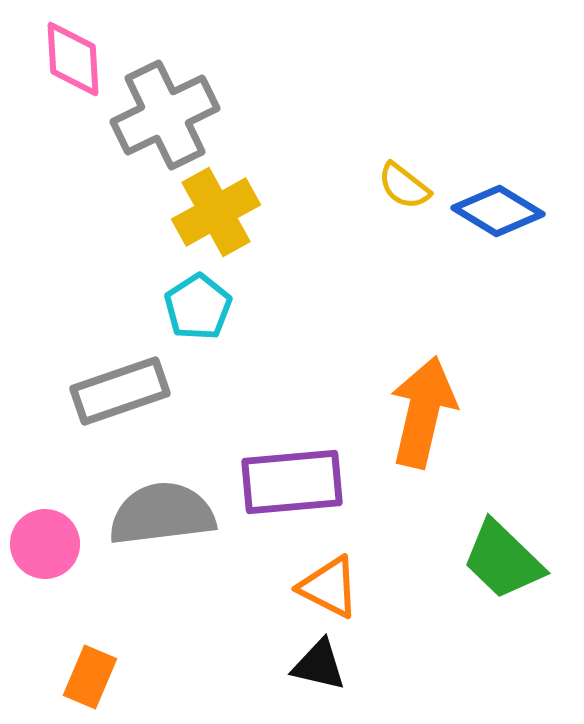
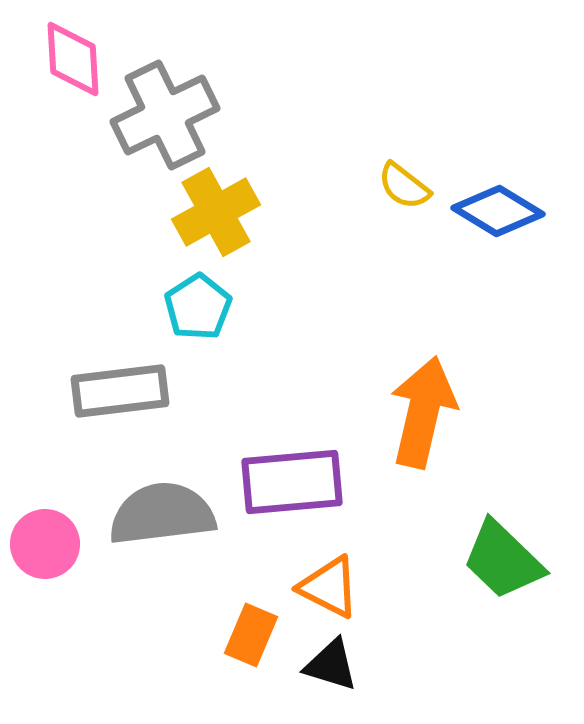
gray rectangle: rotated 12 degrees clockwise
black triangle: moved 12 px right; rotated 4 degrees clockwise
orange rectangle: moved 161 px right, 42 px up
